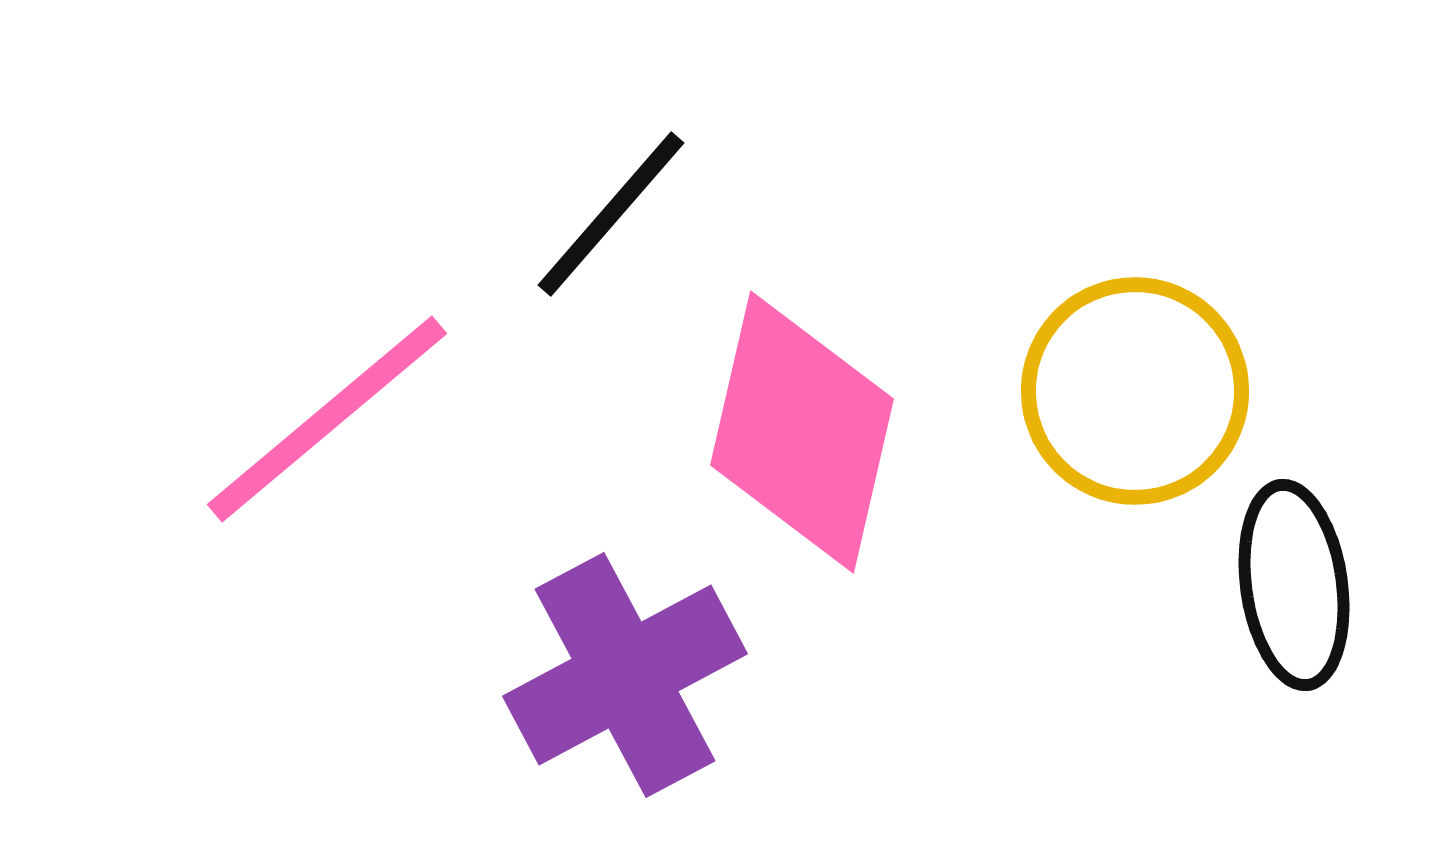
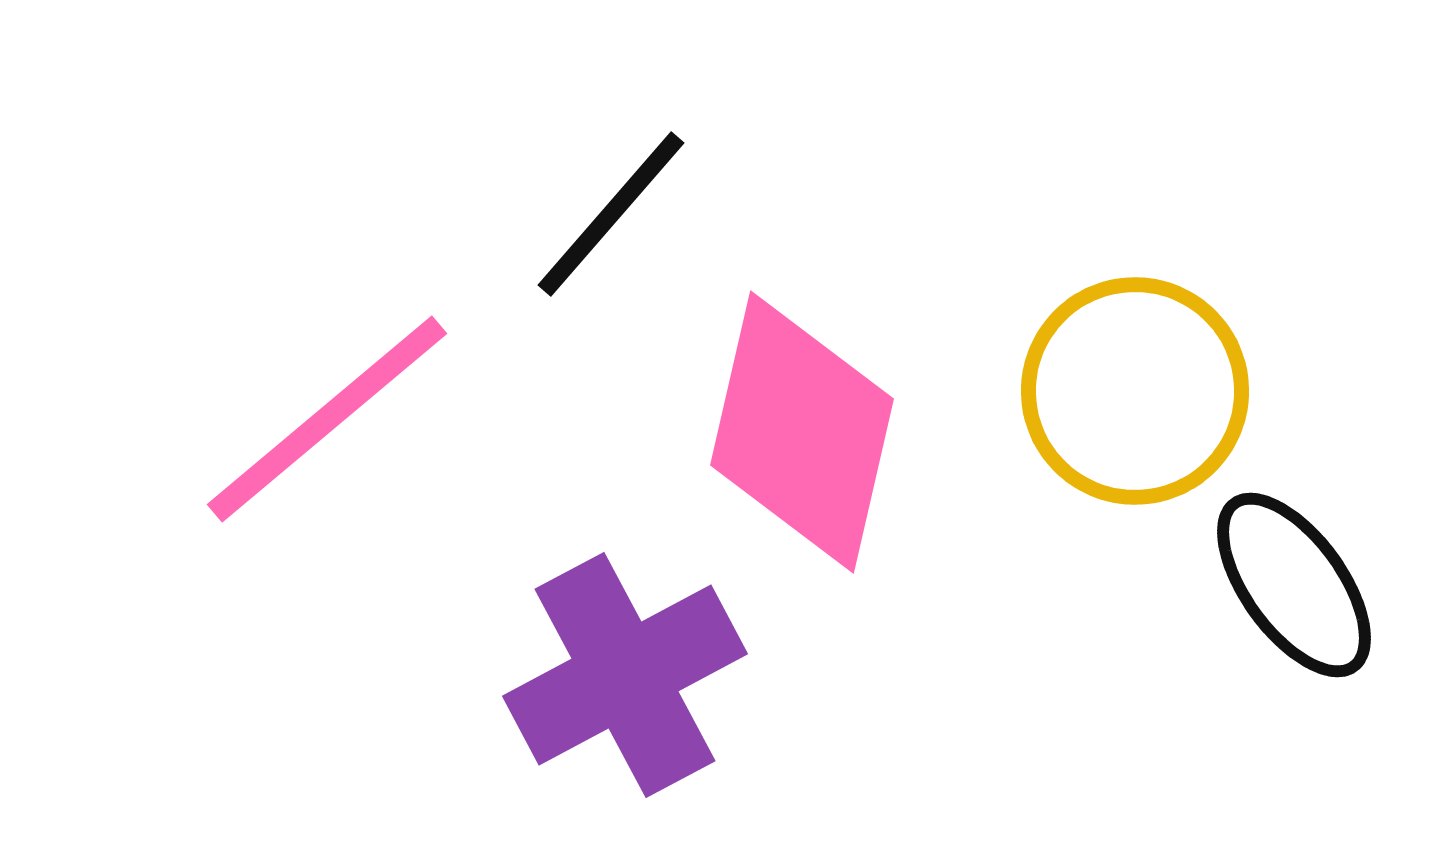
black ellipse: rotated 28 degrees counterclockwise
